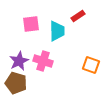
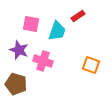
pink square: rotated 18 degrees clockwise
cyan trapezoid: rotated 20 degrees clockwise
purple star: moved 11 px up; rotated 24 degrees counterclockwise
brown pentagon: moved 1 px down
